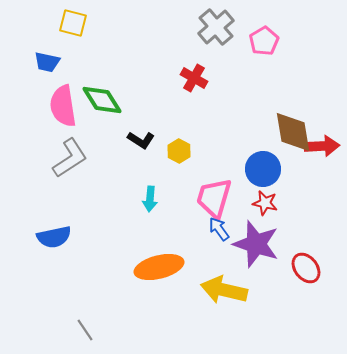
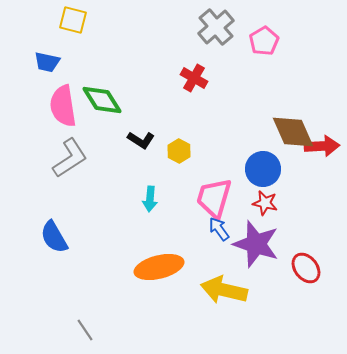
yellow square: moved 3 px up
brown diamond: rotated 15 degrees counterclockwise
blue semicircle: rotated 72 degrees clockwise
